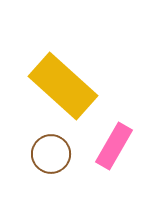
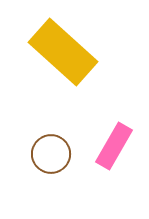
yellow rectangle: moved 34 px up
